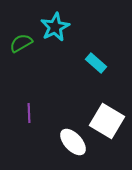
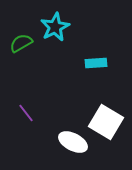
cyan rectangle: rotated 45 degrees counterclockwise
purple line: moved 3 px left; rotated 36 degrees counterclockwise
white square: moved 1 px left, 1 px down
white ellipse: rotated 20 degrees counterclockwise
